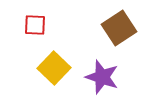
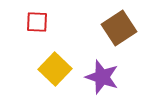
red square: moved 2 px right, 3 px up
yellow square: moved 1 px right, 1 px down
